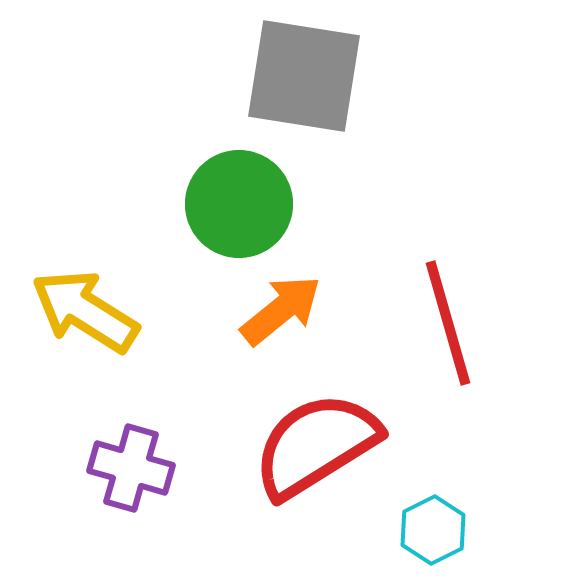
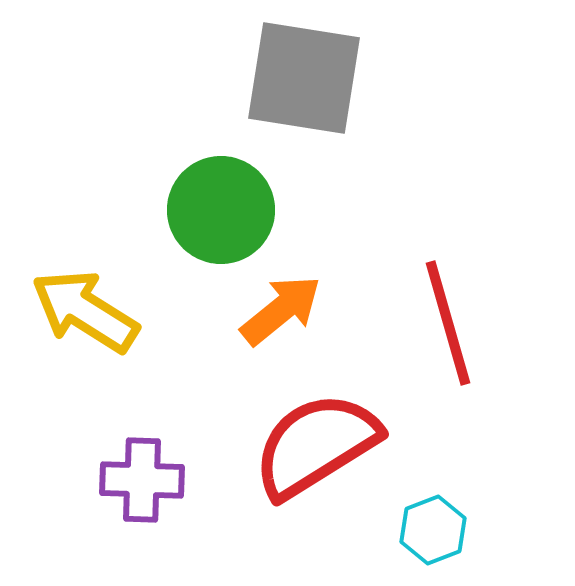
gray square: moved 2 px down
green circle: moved 18 px left, 6 px down
purple cross: moved 11 px right, 12 px down; rotated 14 degrees counterclockwise
cyan hexagon: rotated 6 degrees clockwise
